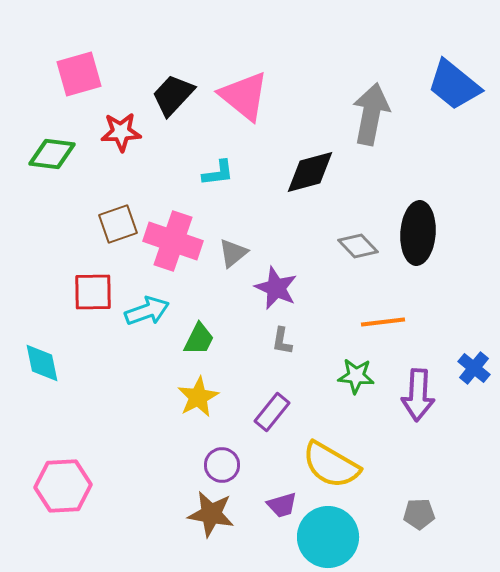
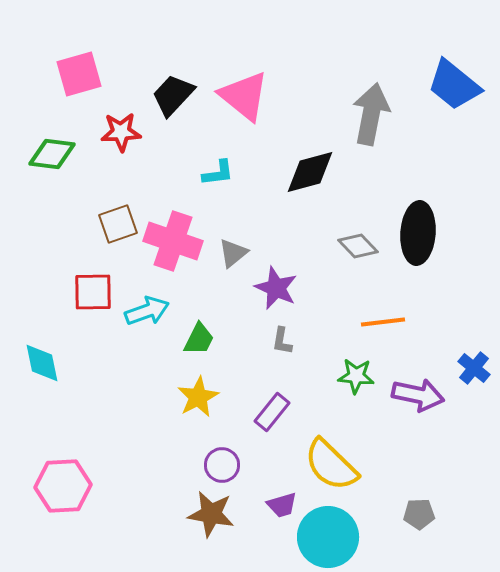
purple arrow: rotated 81 degrees counterclockwise
yellow semicircle: rotated 14 degrees clockwise
